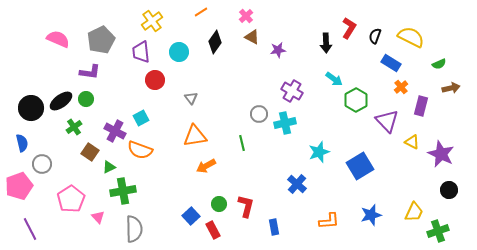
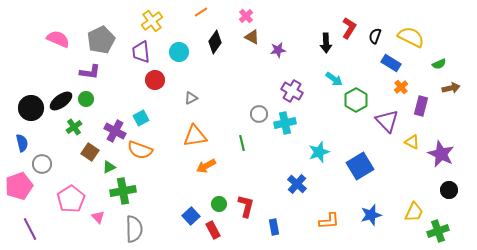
gray triangle at (191, 98): rotated 40 degrees clockwise
